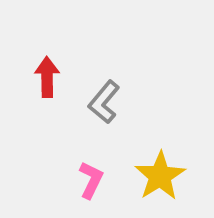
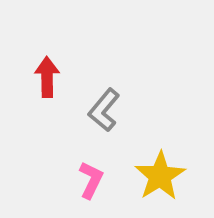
gray L-shape: moved 8 px down
